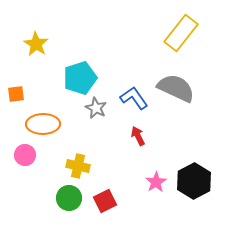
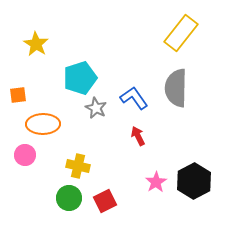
gray semicircle: rotated 114 degrees counterclockwise
orange square: moved 2 px right, 1 px down
